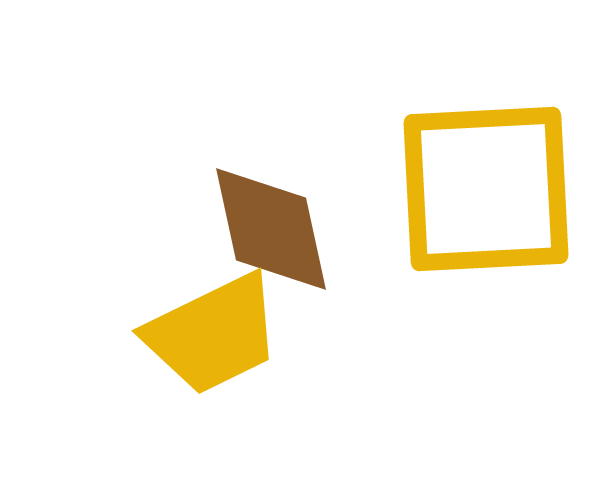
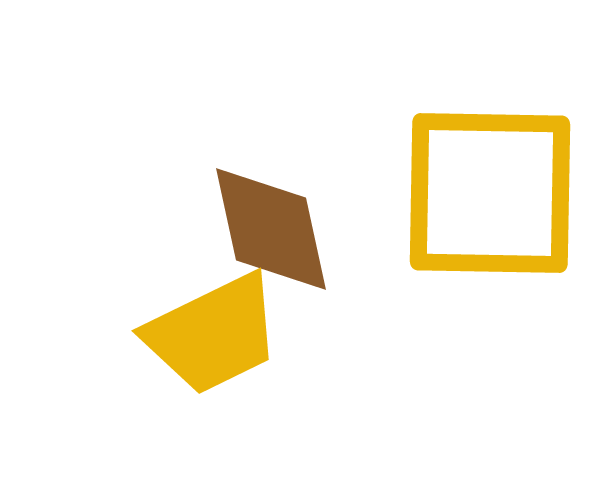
yellow square: moved 4 px right, 4 px down; rotated 4 degrees clockwise
